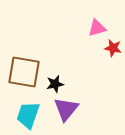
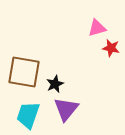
red star: moved 2 px left
black star: rotated 12 degrees counterclockwise
